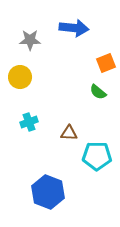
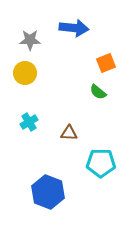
yellow circle: moved 5 px right, 4 px up
cyan cross: rotated 12 degrees counterclockwise
cyan pentagon: moved 4 px right, 7 px down
